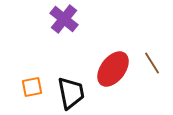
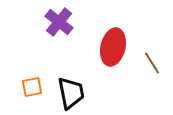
purple cross: moved 5 px left, 3 px down
red ellipse: moved 22 px up; rotated 24 degrees counterclockwise
